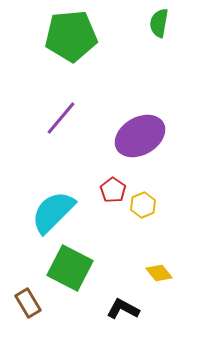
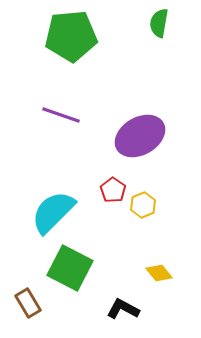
purple line: moved 3 px up; rotated 69 degrees clockwise
